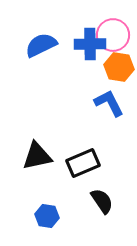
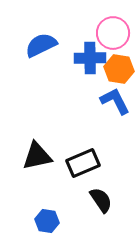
pink circle: moved 2 px up
blue cross: moved 14 px down
orange hexagon: moved 2 px down
blue L-shape: moved 6 px right, 2 px up
black semicircle: moved 1 px left, 1 px up
blue hexagon: moved 5 px down
